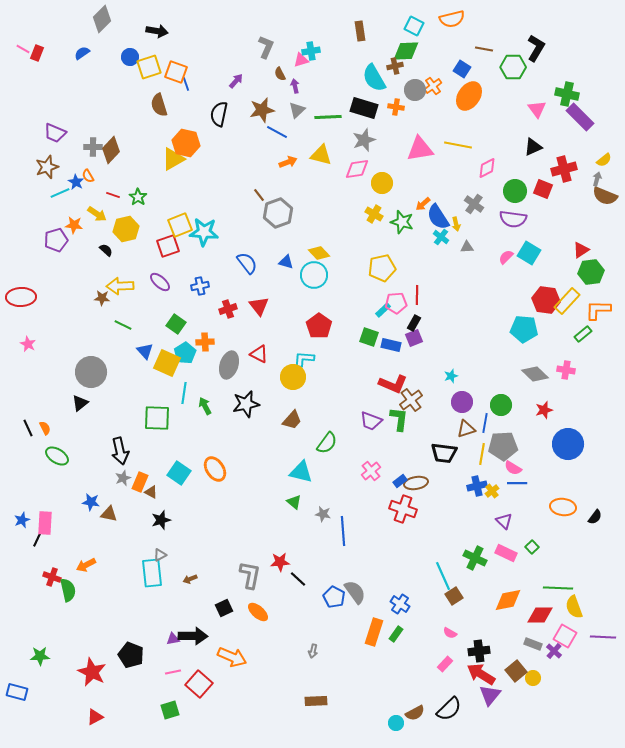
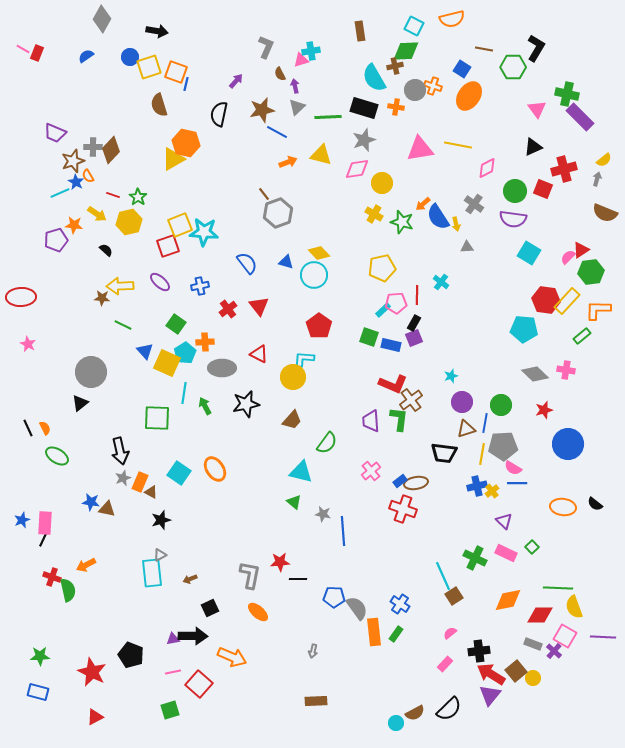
gray diamond at (102, 19): rotated 16 degrees counterclockwise
blue semicircle at (82, 53): moved 4 px right, 3 px down
blue line at (186, 84): rotated 32 degrees clockwise
orange cross at (433, 86): rotated 36 degrees counterclockwise
gray triangle at (297, 110): moved 3 px up
brown star at (47, 167): moved 26 px right, 6 px up
brown line at (259, 195): moved 5 px right, 1 px up
brown semicircle at (605, 196): moved 17 px down
yellow hexagon at (126, 229): moved 3 px right, 7 px up
cyan cross at (441, 237): moved 45 px down
pink semicircle at (506, 257): moved 62 px right
red cross at (228, 309): rotated 18 degrees counterclockwise
green rectangle at (583, 334): moved 1 px left, 2 px down
gray ellipse at (229, 365): moved 7 px left, 3 px down; rotated 72 degrees clockwise
purple trapezoid at (371, 421): rotated 65 degrees clockwise
brown triangle at (109, 514): moved 2 px left, 5 px up
black semicircle at (595, 517): moved 13 px up; rotated 91 degrees clockwise
black line at (37, 540): moved 6 px right
black line at (298, 579): rotated 42 degrees counterclockwise
gray semicircle at (355, 592): moved 2 px right, 16 px down
blue pentagon at (334, 597): rotated 25 degrees counterclockwise
black square at (224, 608): moved 14 px left
orange rectangle at (374, 632): rotated 24 degrees counterclockwise
pink semicircle at (450, 633): rotated 112 degrees clockwise
red arrow at (481, 674): moved 10 px right
blue rectangle at (17, 692): moved 21 px right
